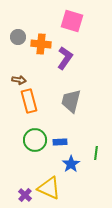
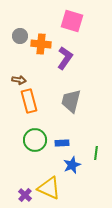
gray circle: moved 2 px right, 1 px up
blue rectangle: moved 2 px right, 1 px down
blue star: moved 1 px right, 1 px down; rotated 12 degrees clockwise
